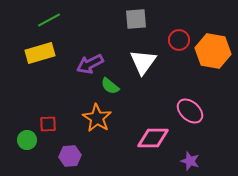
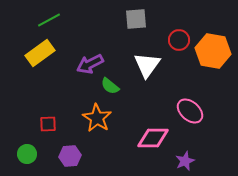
yellow rectangle: rotated 20 degrees counterclockwise
white triangle: moved 4 px right, 3 px down
green circle: moved 14 px down
purple star: moved 5 px left; rotated 30 degrees clockwise
